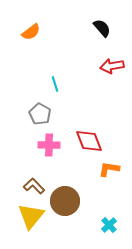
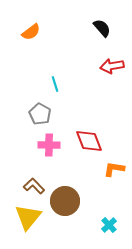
orange L-shape: moved 5 px right
yellow triangle: moved 3 px left, 1 px down
